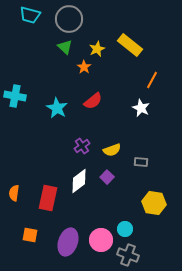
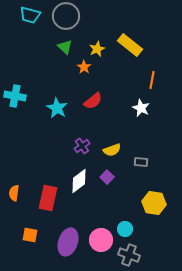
gray circle: moved 3 px left, 3 px up
orange line: rotated 18 degrees counterclockwise
gray cross: moved 1 px right
